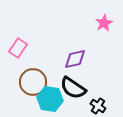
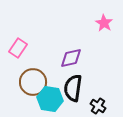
pink star: rotated 12 degrees counterclockwise
purple diamond: moved 4 px left, 1 px up
black semicircle: rotated 64 degrees clockwise
